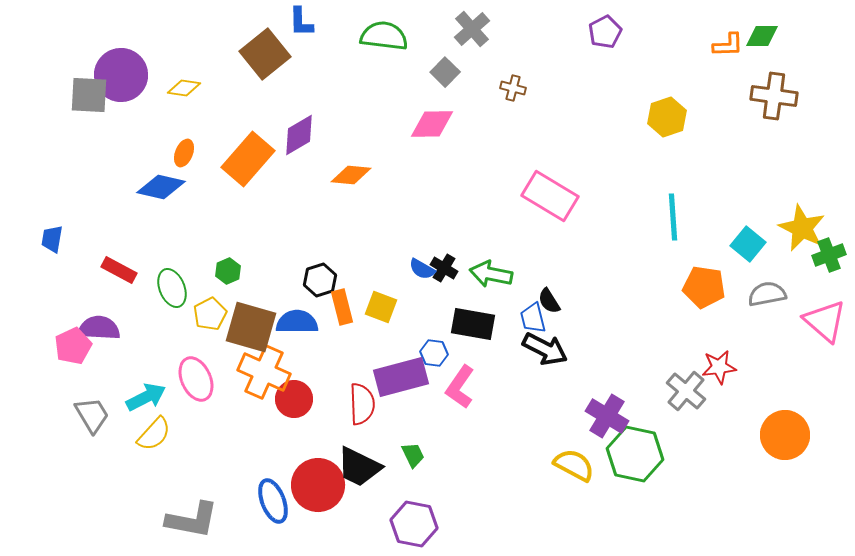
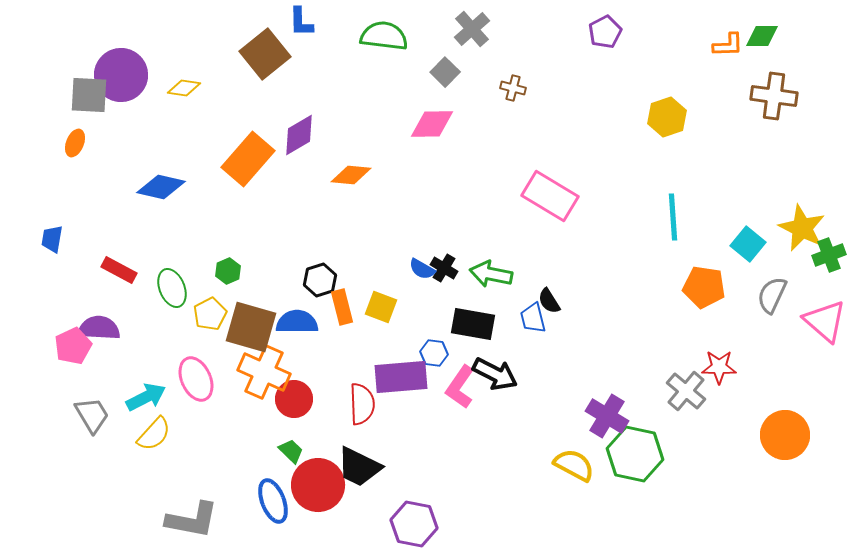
orange ellipse at (184, 153): moved 109 px left, 10 px up
gray semicircle at (767, 294): moved 5 px right, 1 px down; rotated 54 degrees counterclockwise
black arrow at (545, 349): moved 50 px left, 25 px down
red star at (719, 367): rotated 8 degrees clockwise
purple rectangle at (401, 377): rotated 10 degrees clockwise
green trapezoid at (413, 455): moved 122 px left, 4 px up; rotated 20 degrees counterclockwise
